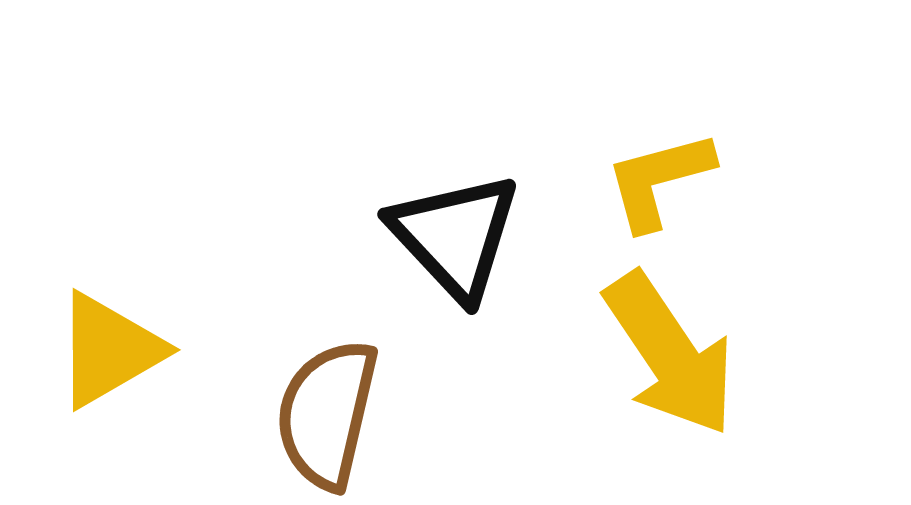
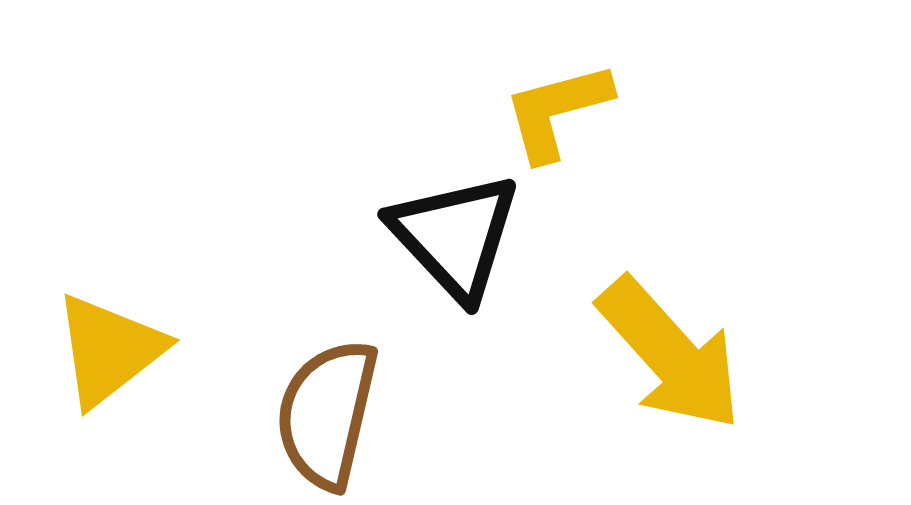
yellow L-shape: moved 102 px left, 69 px up
yellow triangle: rotated 8 degrees counterclockwise
yellow arrow: rotated 8 degrees counterclockwise
